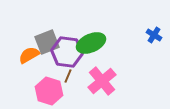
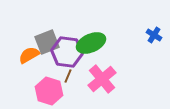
pink cross: moved 2 px up
